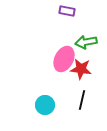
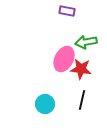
cyan circle: moved 1 px up
